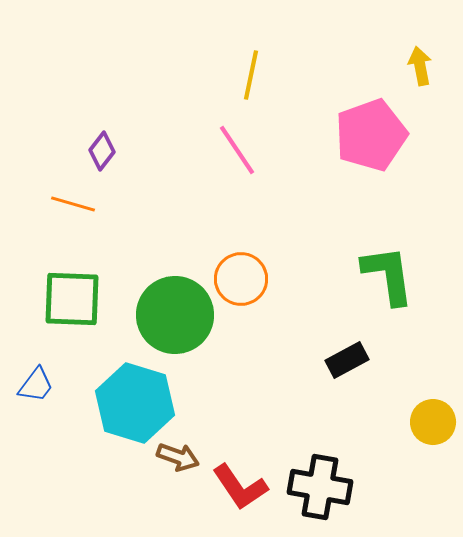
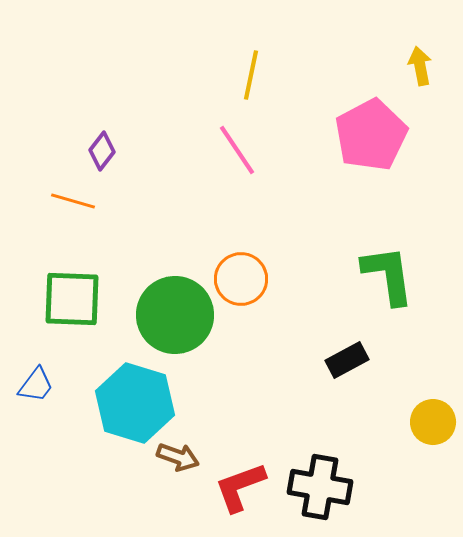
pink pentagon: rotated 8 degrees counterclockwise
orange line: moved 3 px up
red L-shape: rotated 104 degrees clockwise
